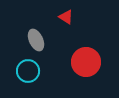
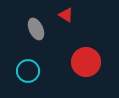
red triangle: moved 2 px up
gray ellipse: moved 11 px up
